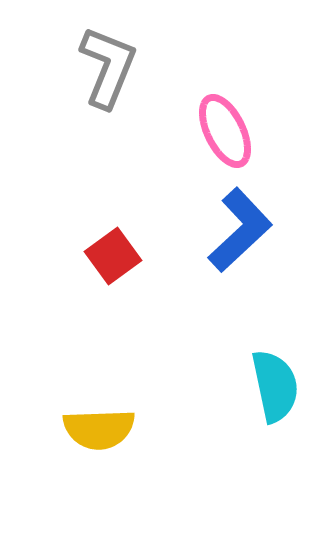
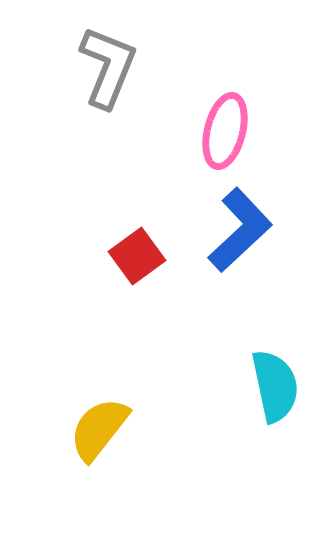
pink ellipse: rotated 40 degrees clockwise
red square: moved 24 px right
yellow semicircle: rotated 130 degrees clockwise
